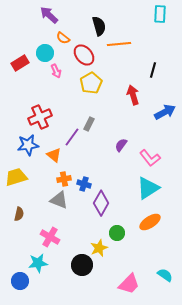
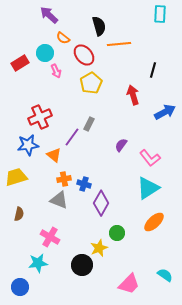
orange ellipse: moved 4 px right; rotated 10 degrees counterclockwise
blue circle: moved 6 px down
